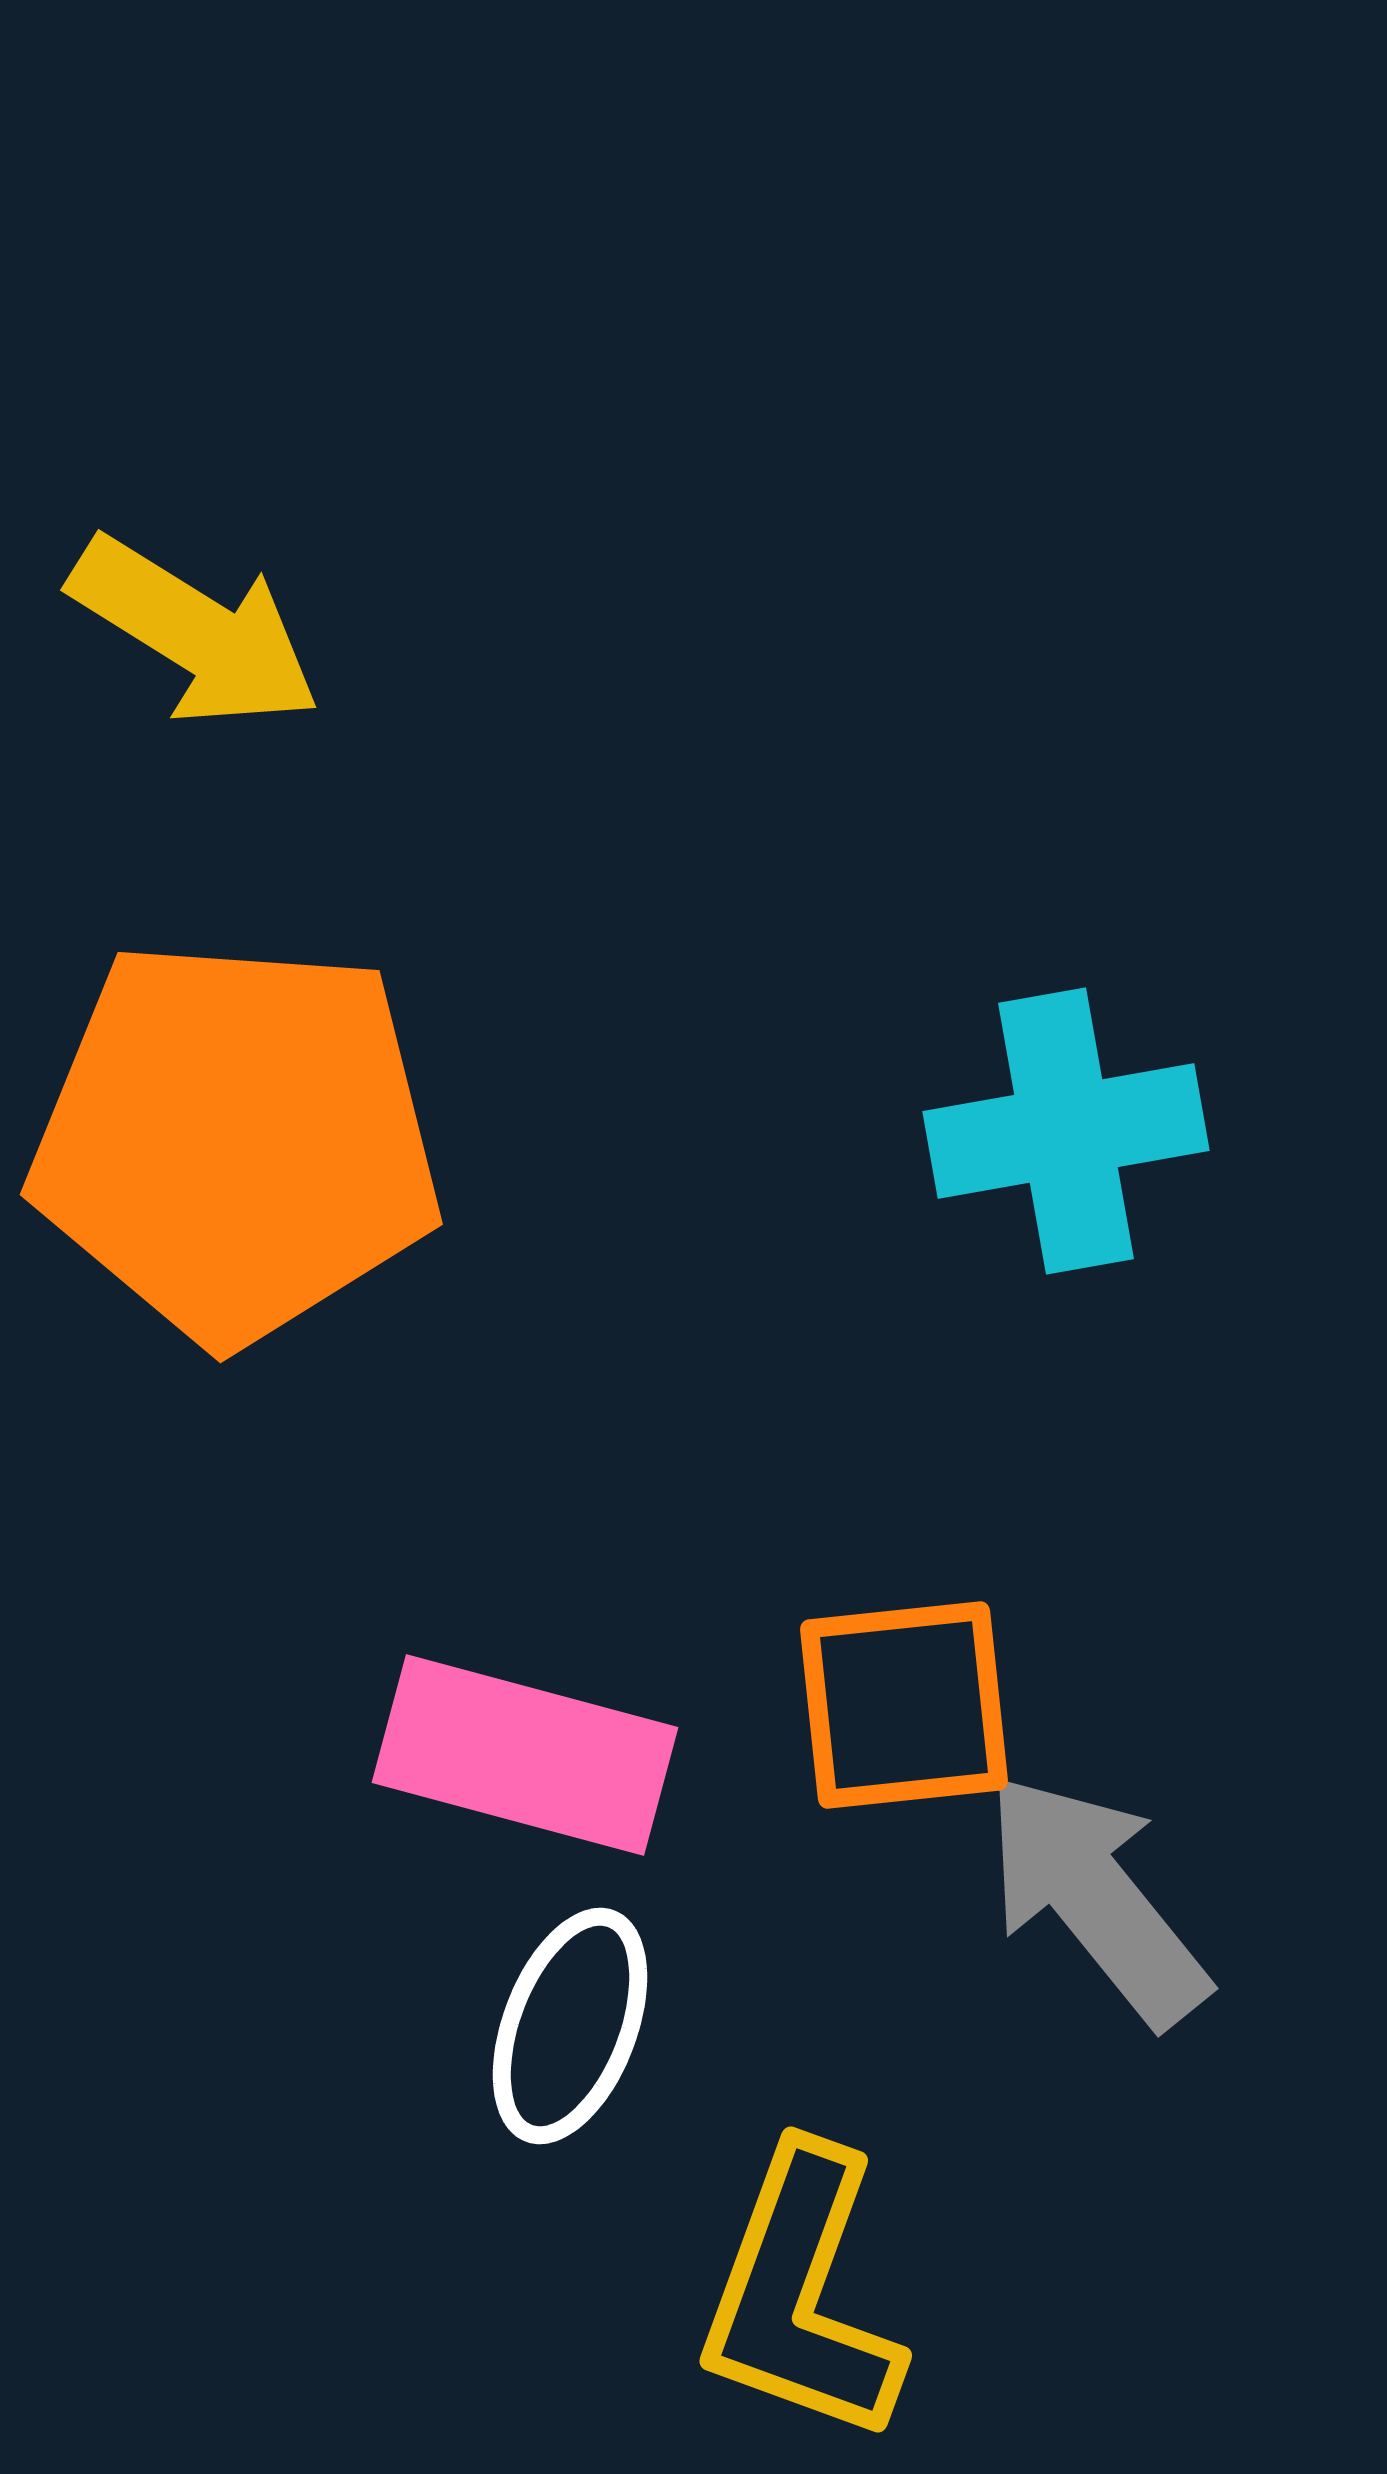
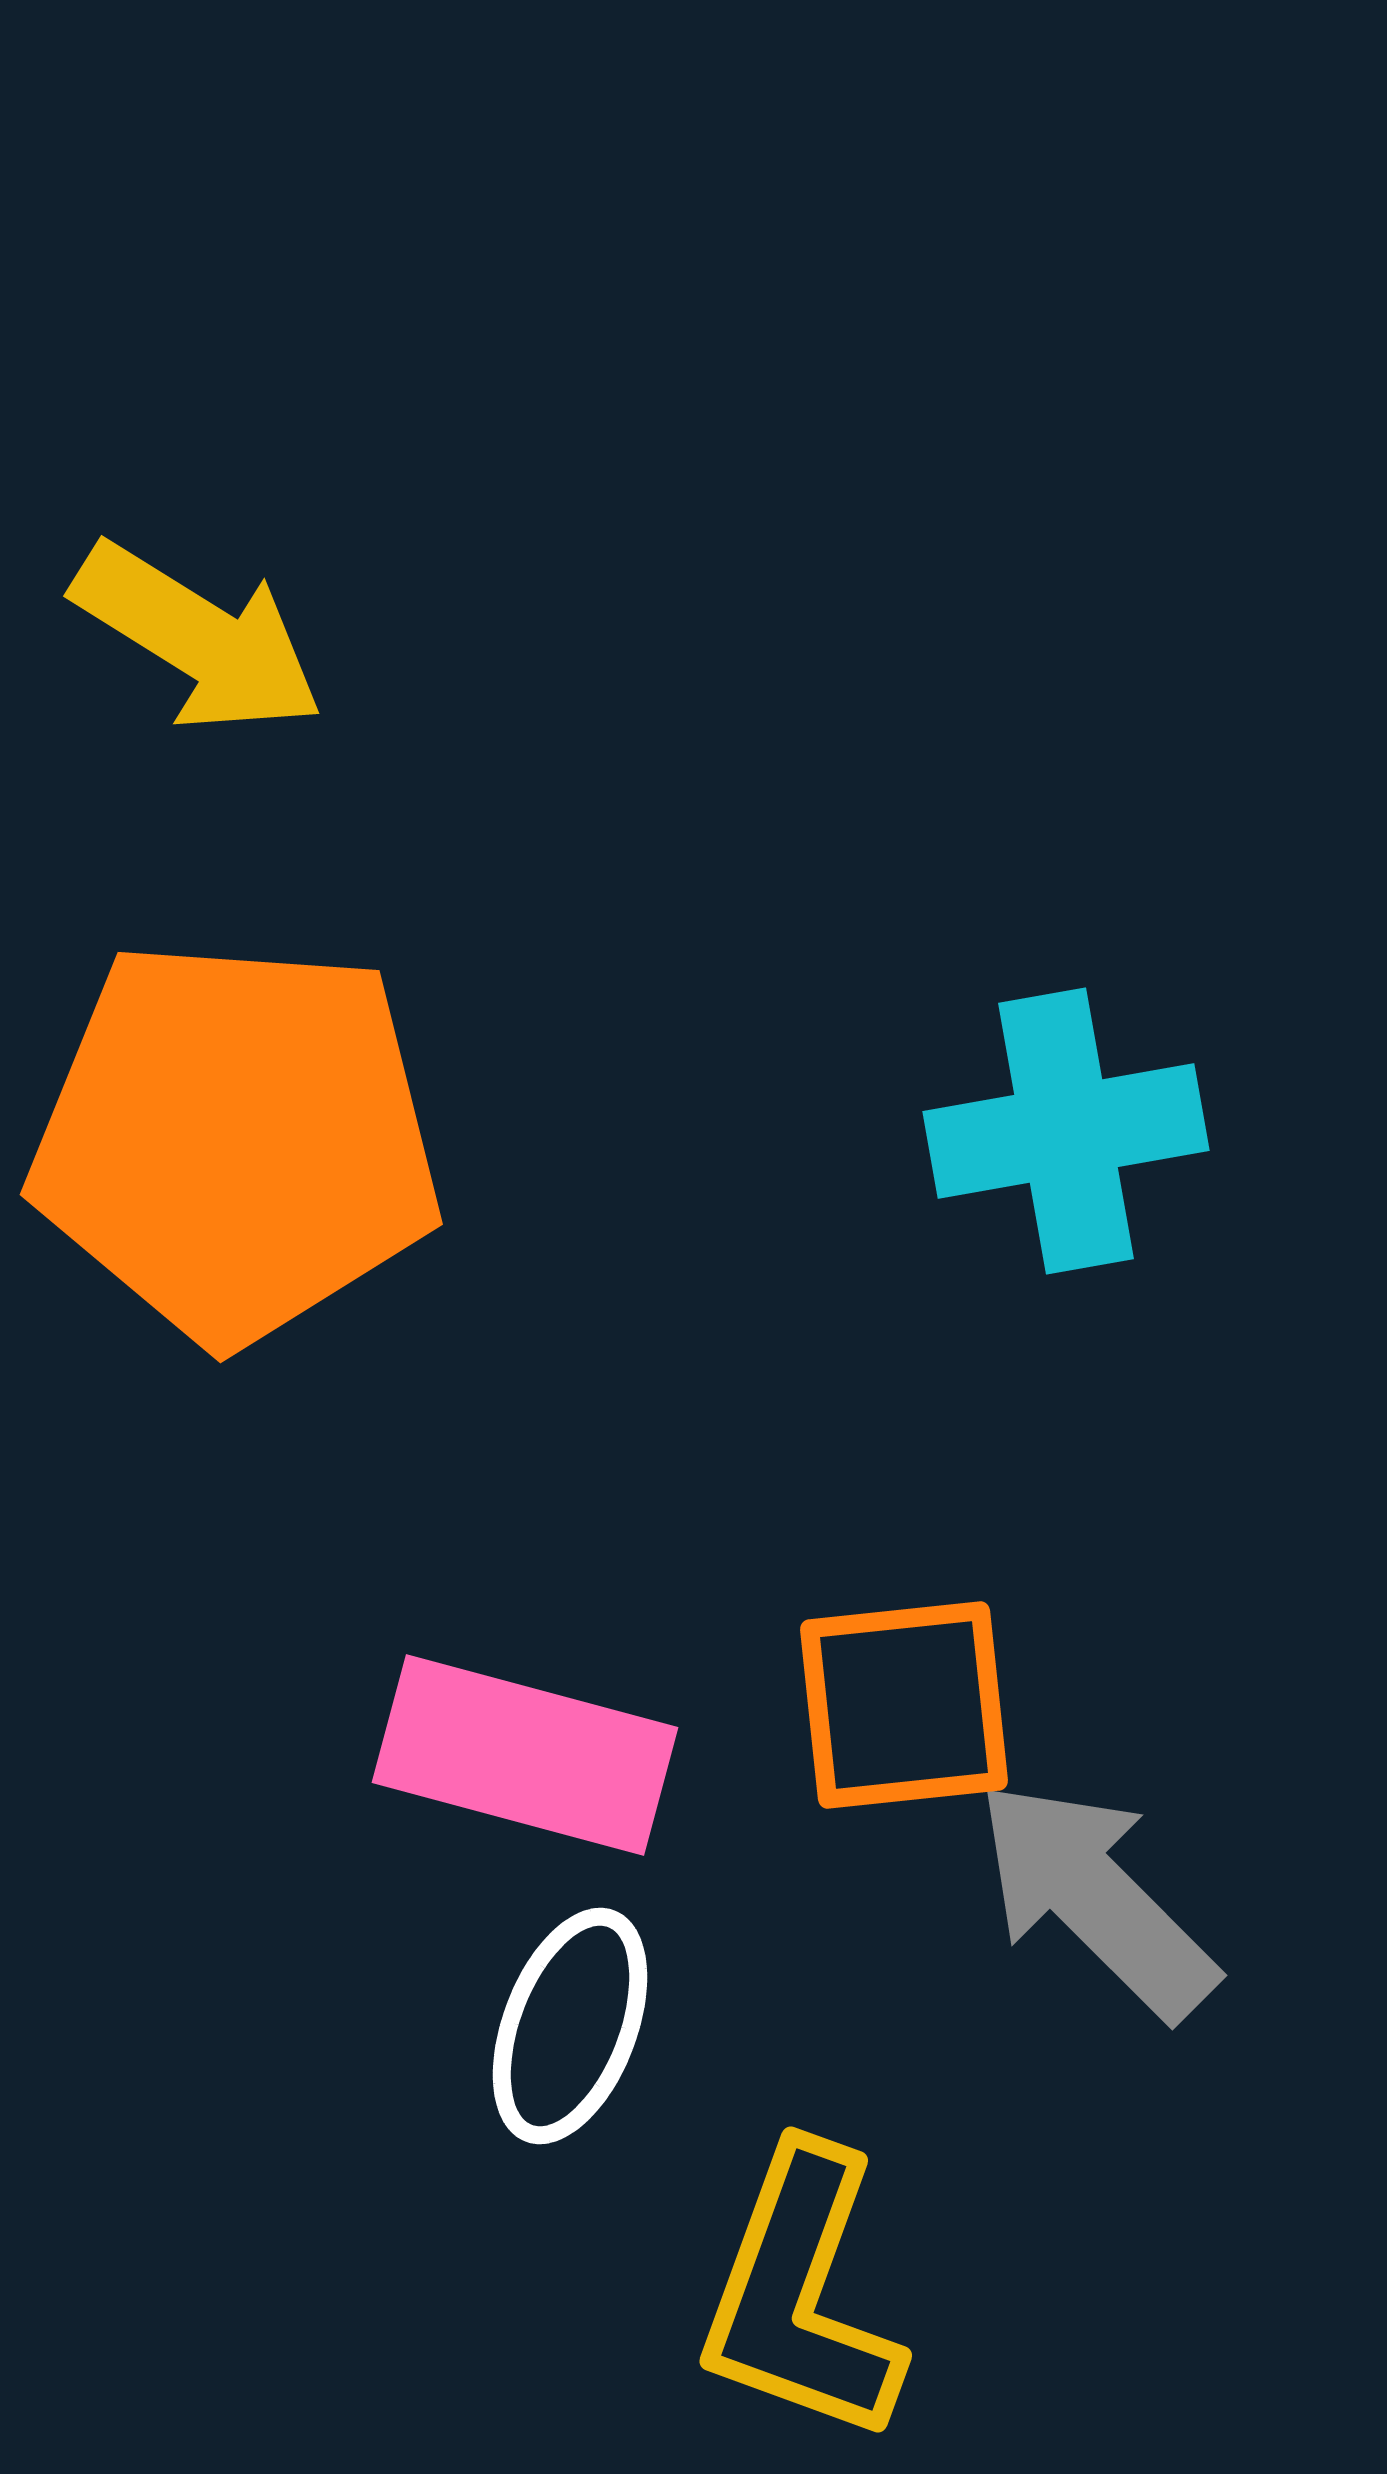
yellow arrow: moved 3 px right, 6 px down
gray arrow: rotated 6 degrees counterclockwise
